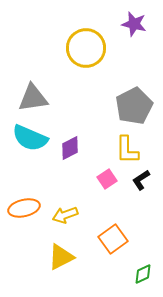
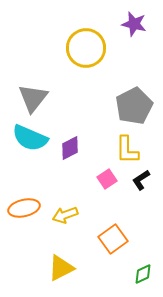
gray triangle: rotated 44 degrees counterclockwise
yellow triangle: moved 11 px down
